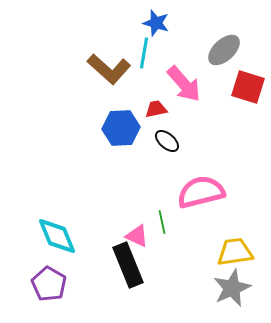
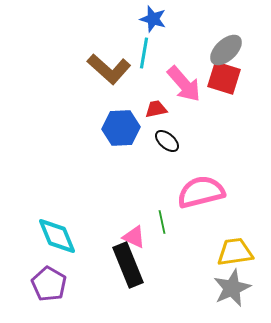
blue star: moved 3 px left, 4 px up
gray ellipse: moved 2 px right
red square: moved 24 px left, 9 px up
pink triangle: moved 3 px left, 1 px down
